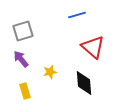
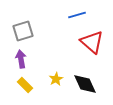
red triangle: moved 1 px left, 5 px up
purple arrow: rotated 30 degrees clockwise
yellow star: moved 6 px right, 7 px down; rotated 16 degrees counterclockwise
black diamond: moved 1 px right, 1 px down; rotated 20 degrees counterclockwise
yellow rectangle: moved 6 px up; rotated 28 degrees counterclockwise
